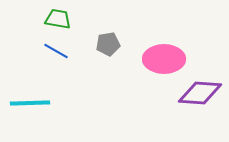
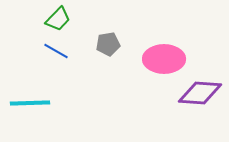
green trapezoid: rotated 124 degrees clockwise
